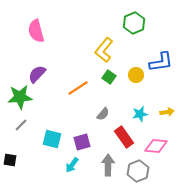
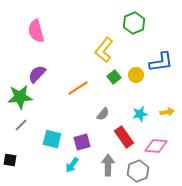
green square: moved 5 px right; rotated 16 degrees clockwise
